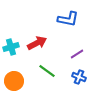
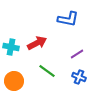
cyan cross: rotated 28 degrees clockwise
